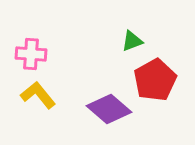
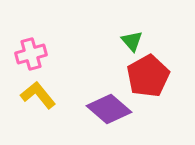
green triangle: rotated 50 degrees counterclockwise
pink cross: rotated 20 degrees counterclockwise
red pentagon: moved 7 px left, 4 px up
